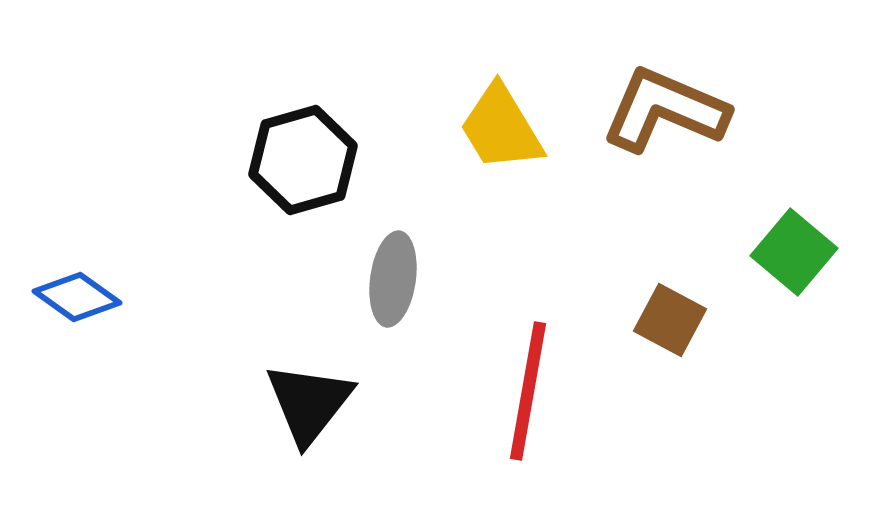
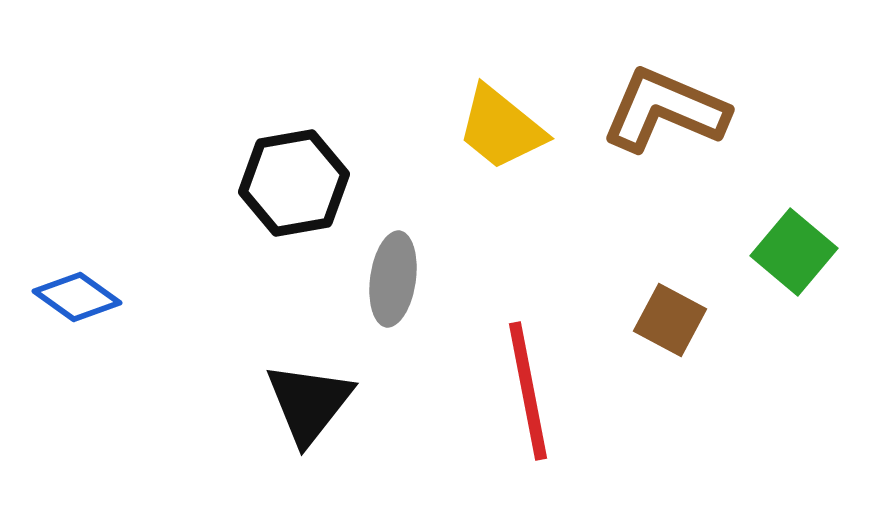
yellow trapezoid: rotated 20 degrees counterclockwise
black hexagon: moved 9 px left, 23 px down; rotated 6 degrees clockwise
red line: rotated 21 degrees counterclockwise
